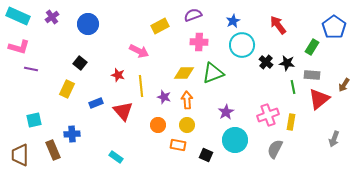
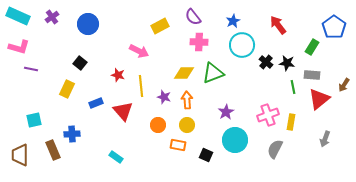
purple semicircle at (193, 15): moved 2 px down; rotated 108 degrees counterclockwise
gray arrow at (334, 139): moved 9 px left
